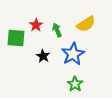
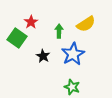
red star: moved 5 px left, 3 px up
green arrow: moved 2 px right, 1 px down; rotated 24 degrees clockwise
green square: moved 1 px right; rotated 30 degrees clockwise
green star: moved 3 px left, 3 px down; rotated 14 degrees counterclockwise
